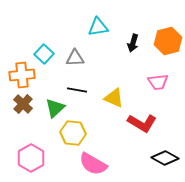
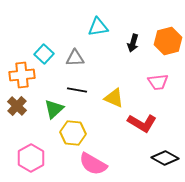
brown cross: moved 6 px left, 2 px down
green triangle: moved 1 px left, 1 px down
